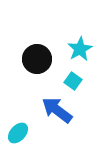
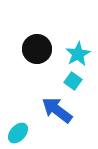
cyan star: moved 2 px left, 5 px down
black circle: moved 10 px up
